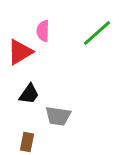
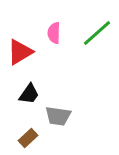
pink semicircle: moved 11 px right, 2 px down
brown rectangle: moved 1 px right, 4 px up; rotated 36 degrees clockwise
